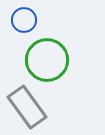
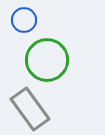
gray rectangle: moved 3 px right, 2 px down
